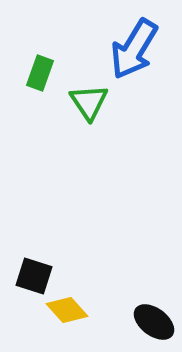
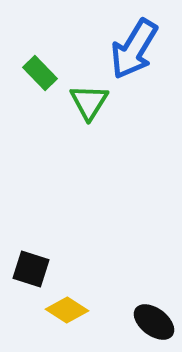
green rectangle: rotated 64 degrees counterclockwise
green triangle: rotated 6 degrees clockwise
black square: moved 3 px left, 7 px up
yellow diamond: rotated 15 degrees counterclockwise
